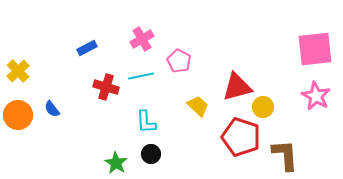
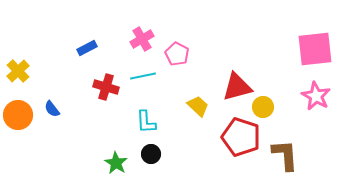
pink pentagon: moved 2 px left, 7 px up
cyan line: moved 2 px right
